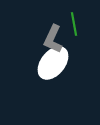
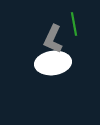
white ellipse: rotated 44 degrees clockwise
